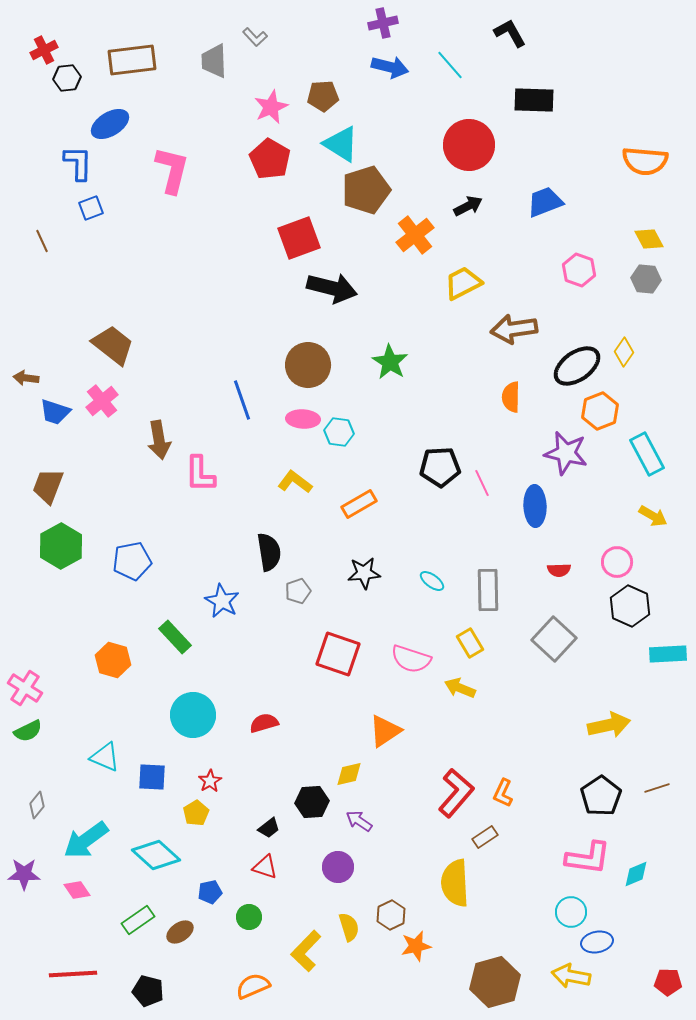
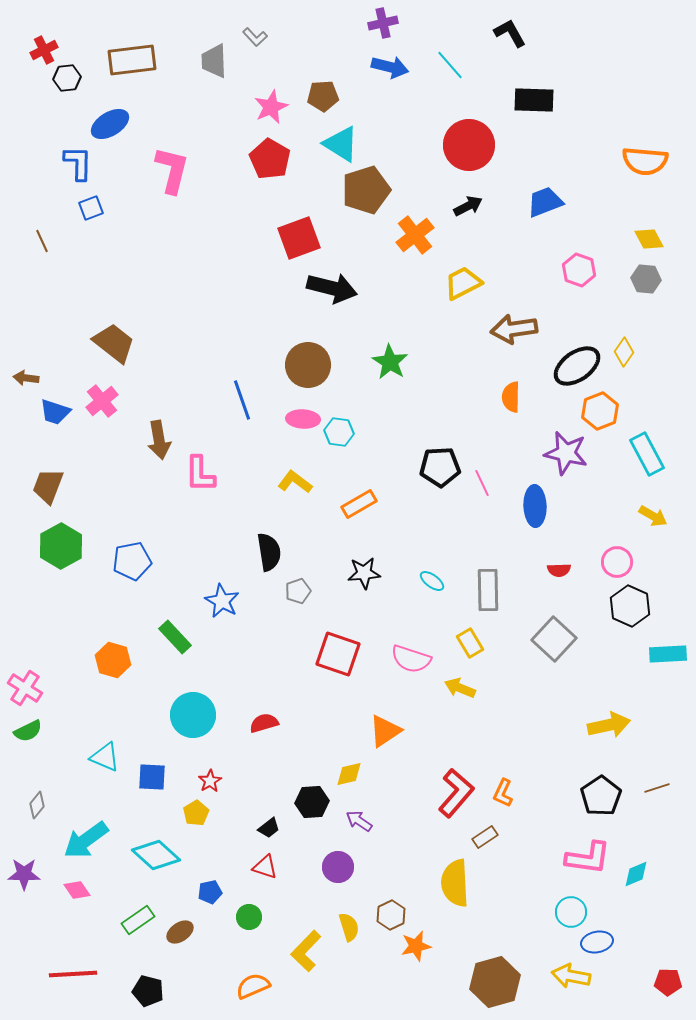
brown trapezoid at (113, 345): moved 1 px right, 2 px up
